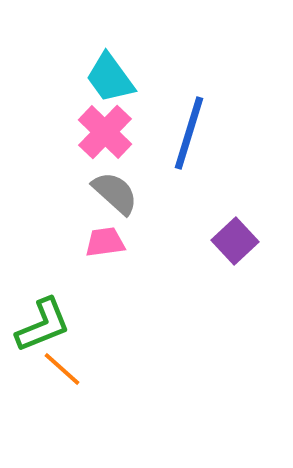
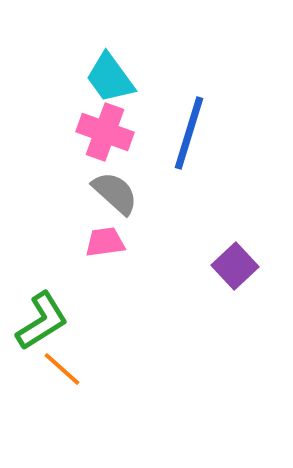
pink cross: rotated 24 degrees counterclockwise
purple square: moved 25 px down
green L-shape: moved 1 px left, 4 px up; rotated 10 degrees counterclockwise
